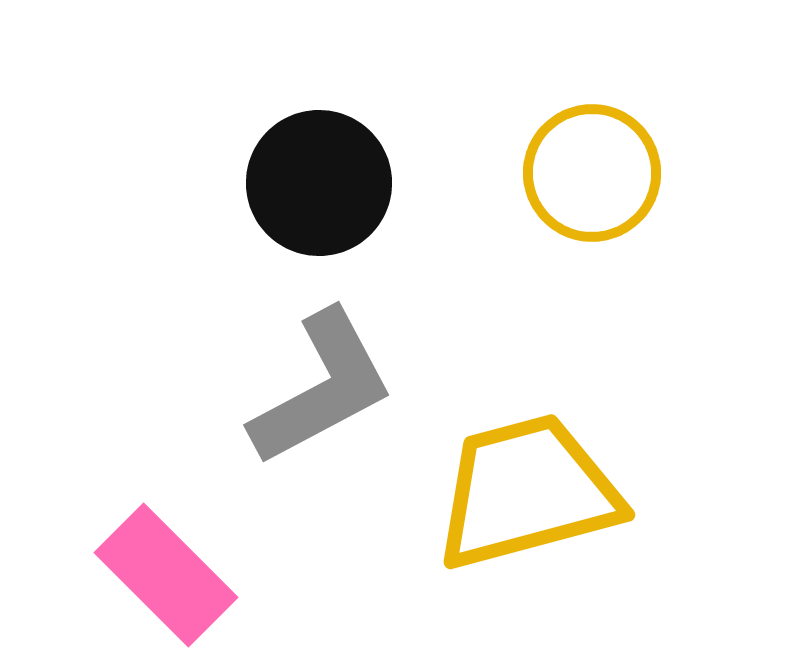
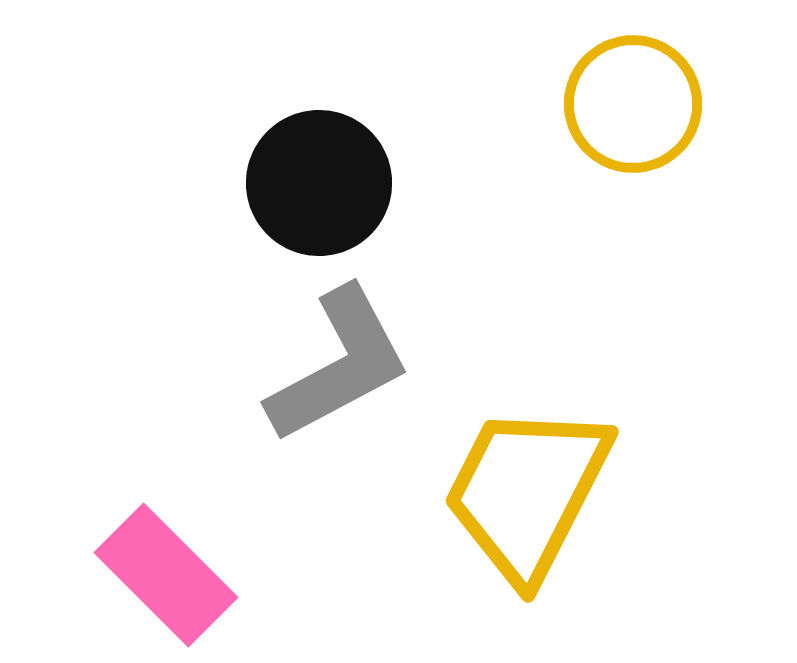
yellow circle: moved 41 px right, 69 px up
gray L-shape: moved 17 px right, 23 px up
yellow trapezoid: rotated 48 degrees counterclockwise
